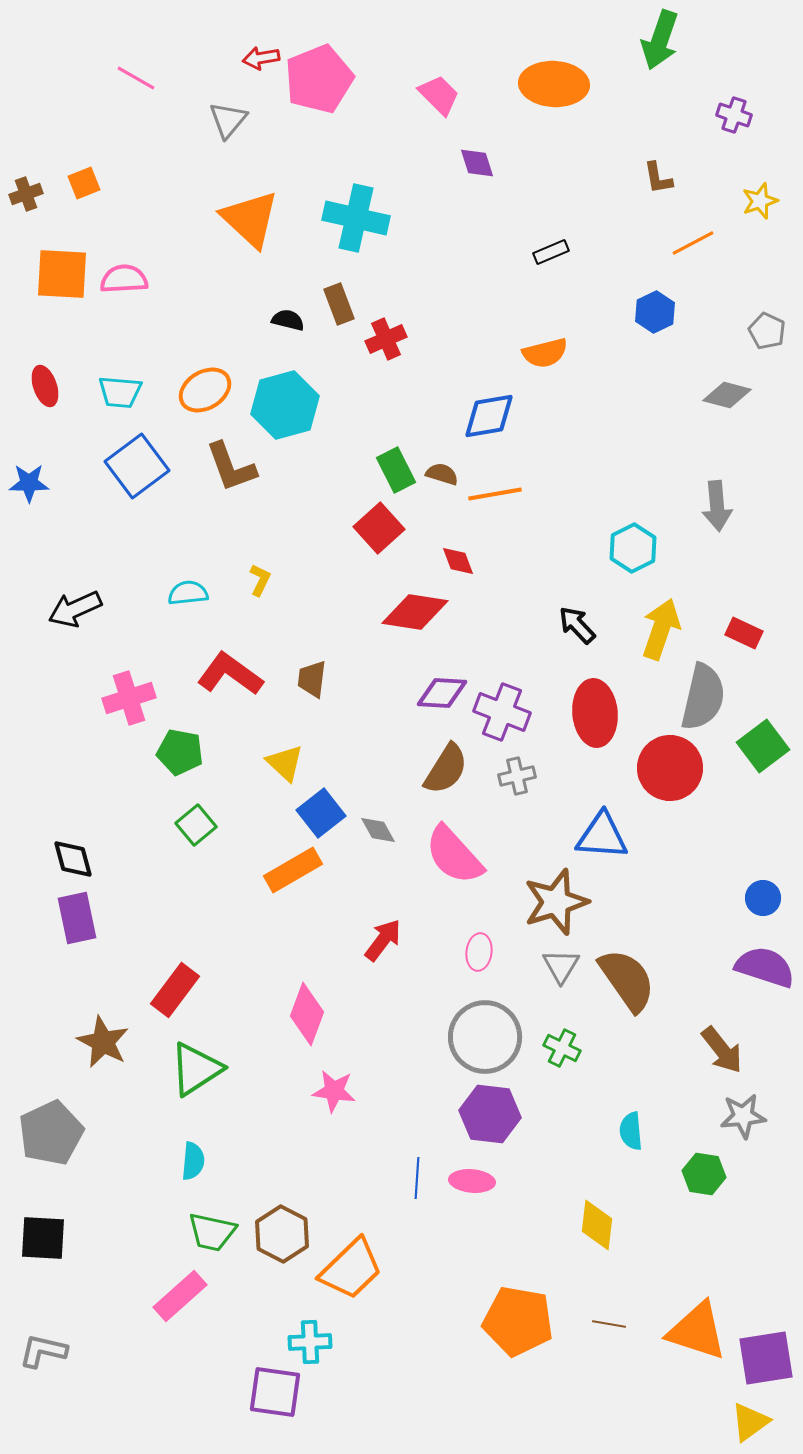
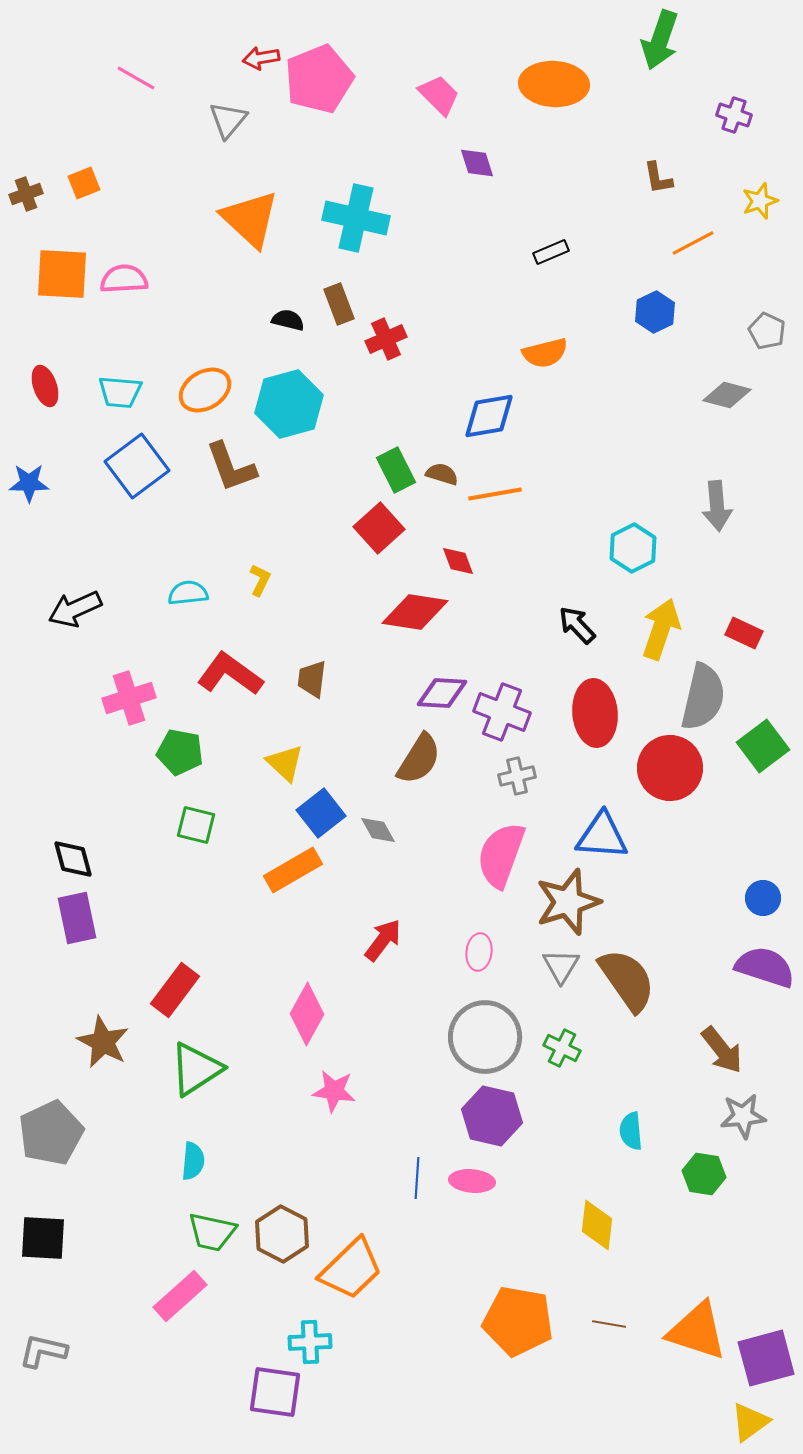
cyan hexagon at (285, 405): moved 4 px right, 1 px up
brown semicircle at (446, 769): moved 27 px left, 10 px up
green square at (196, 825): rotated 36 degrees counterclockwise
pink semicircle at (454, 855): moved 47 px right; rotated 62 degrees clockwise
brown star at (556, 902): moved 12 px right
pink diamond at (307, 1014): rotated 8 degrees clockwise
purple hexagon at (490, 1114): moved 2 px right, 2 px down; rotated 6 degrees clockwise
purple square at (766, 1358): rotated 6 degrees counterclockwise
